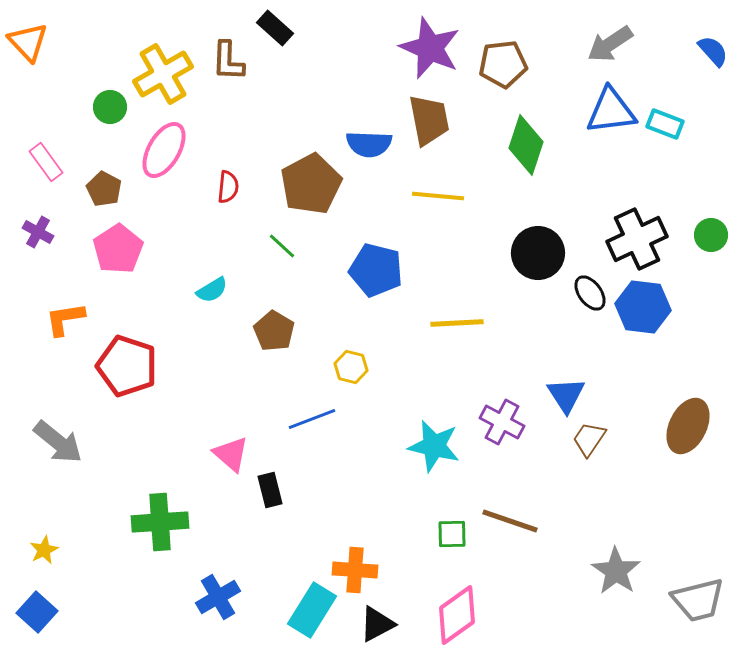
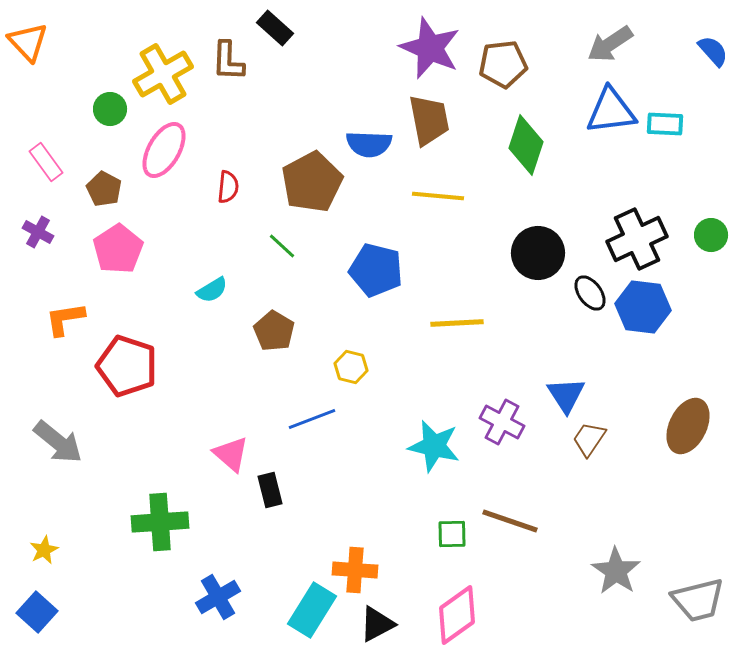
green circle at (110, 107): moved 2 px down
cyan rectangle at (665, 124): rotated 18 degrees counterclockwise
brown pentagon at (311, 184): moved 1 px right, 2 px up
